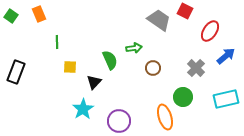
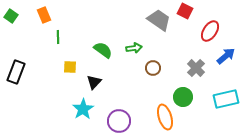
orange rectangle: moved 5 px right, 1 px down
green line: moved 1 px right, 5 px up
green semicircle: moved 7 px left, 10 px up; rotated 30 degrees counterclockwise
